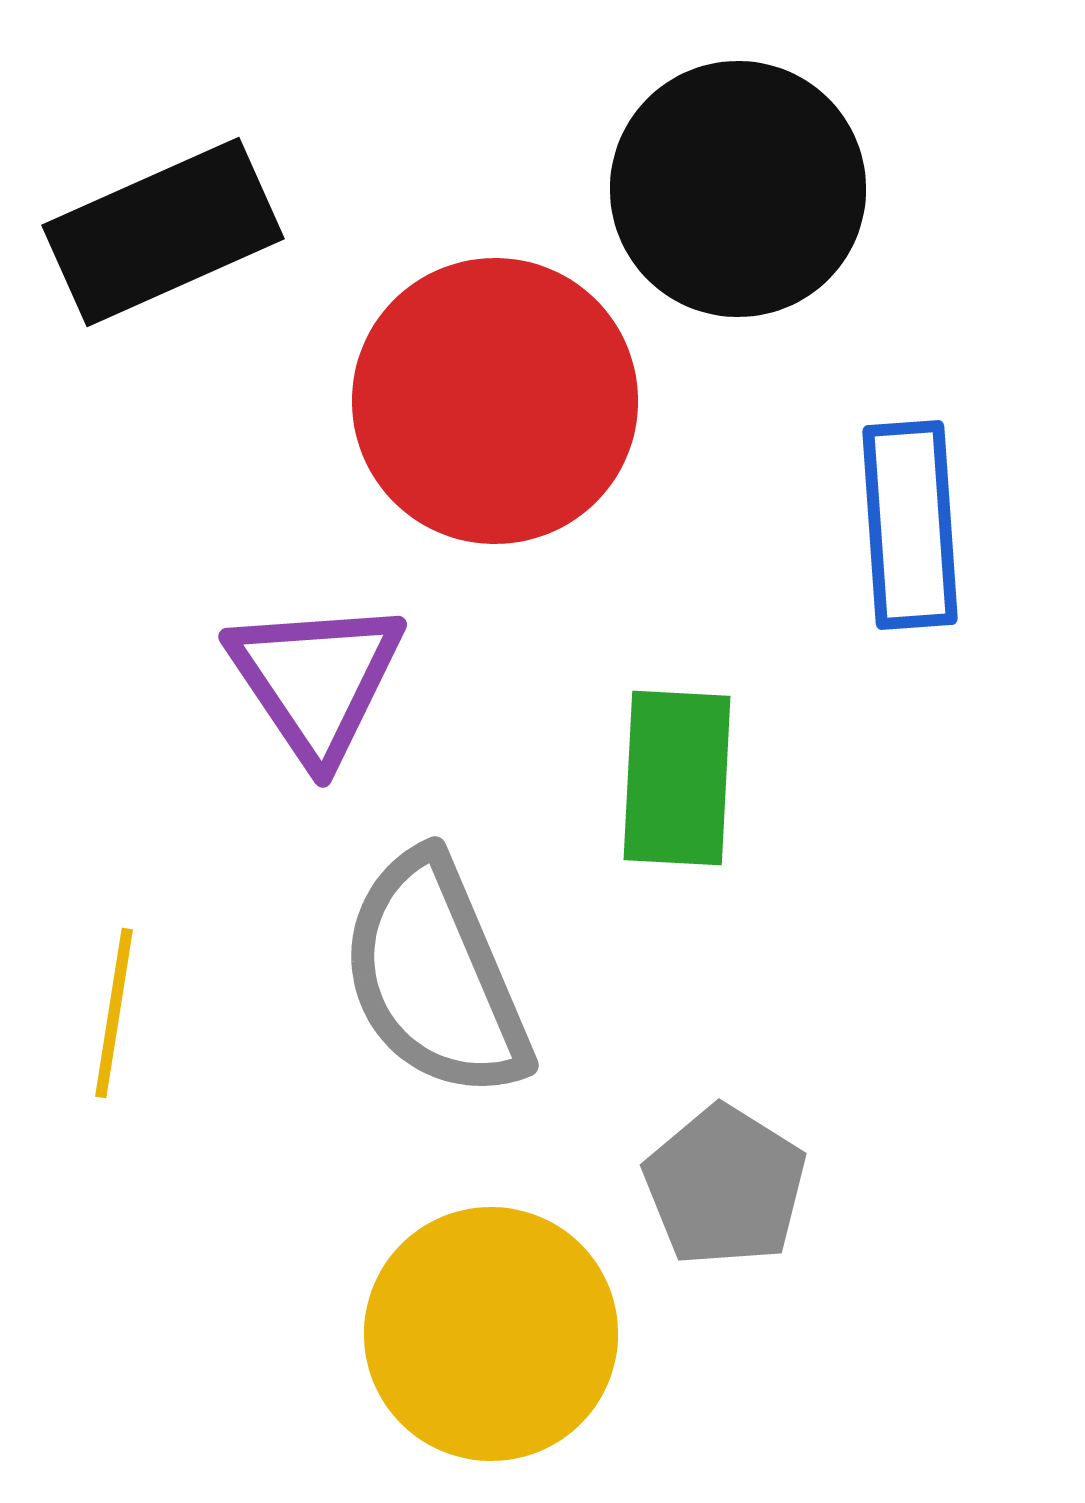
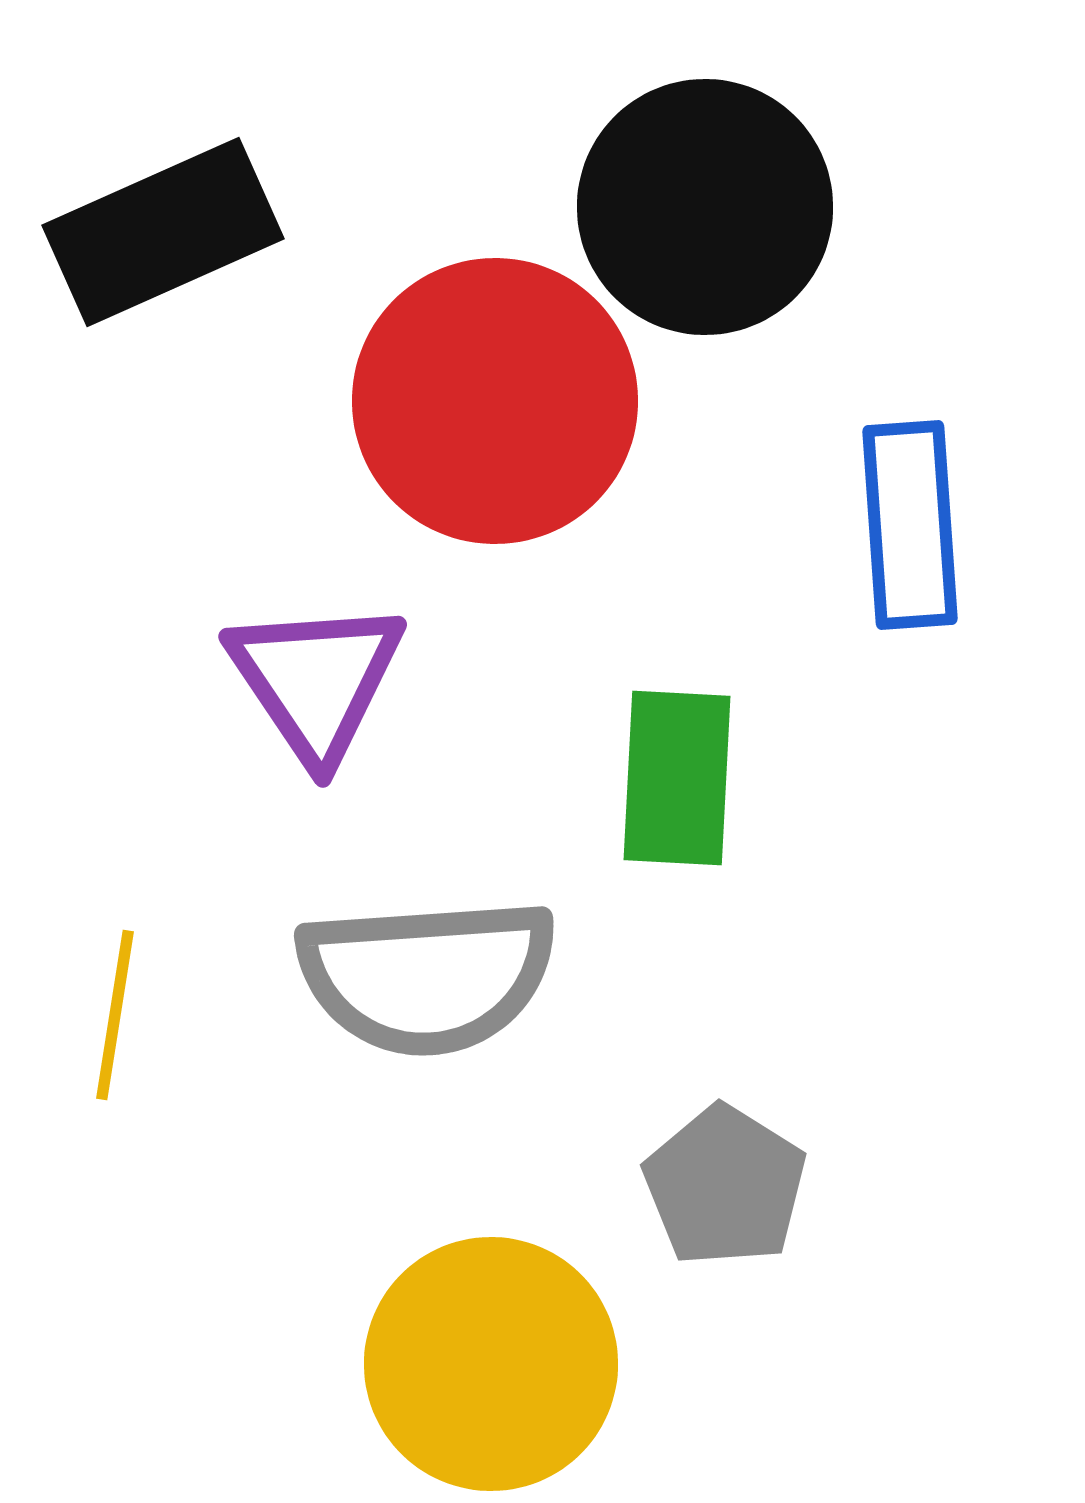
black circle: moved 33 px left, 18 px down
gray semicircle: moved 8 px left; rotated 71 degrees counterclockwise
yellow line: moved 1 px right, 2 px down
yellow circle: moved 30 px down
